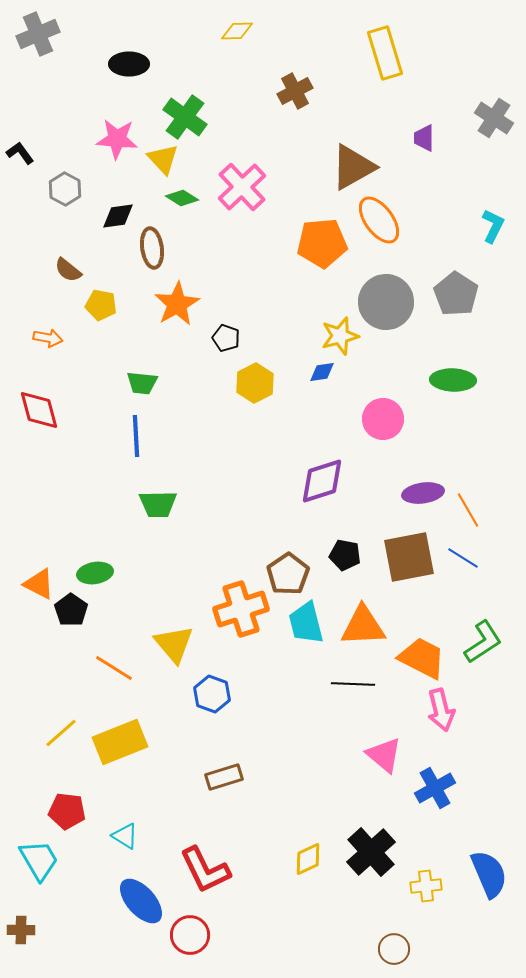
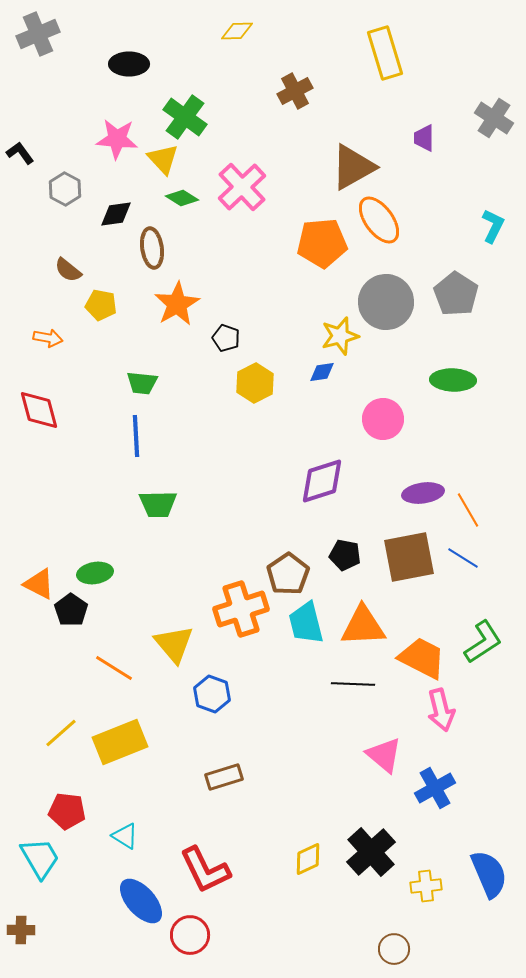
black diamond at (118, 216): moved 2 px left, 2 px up
cyan trapezoid at (39, 860): moved 1 px right, 2 px up
